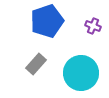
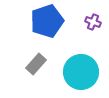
purple cross: moved 4 px up
cyan circle: moved 1 px up
